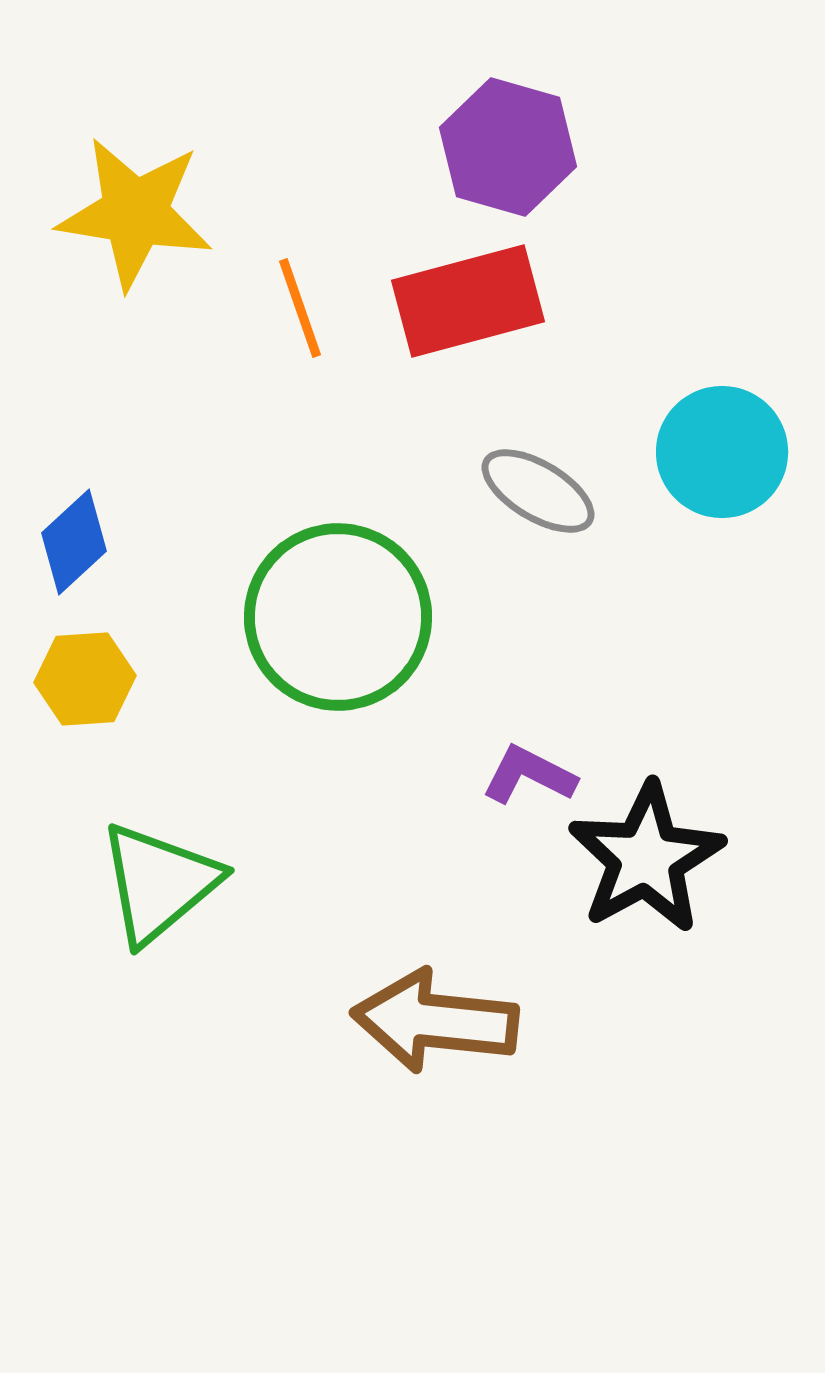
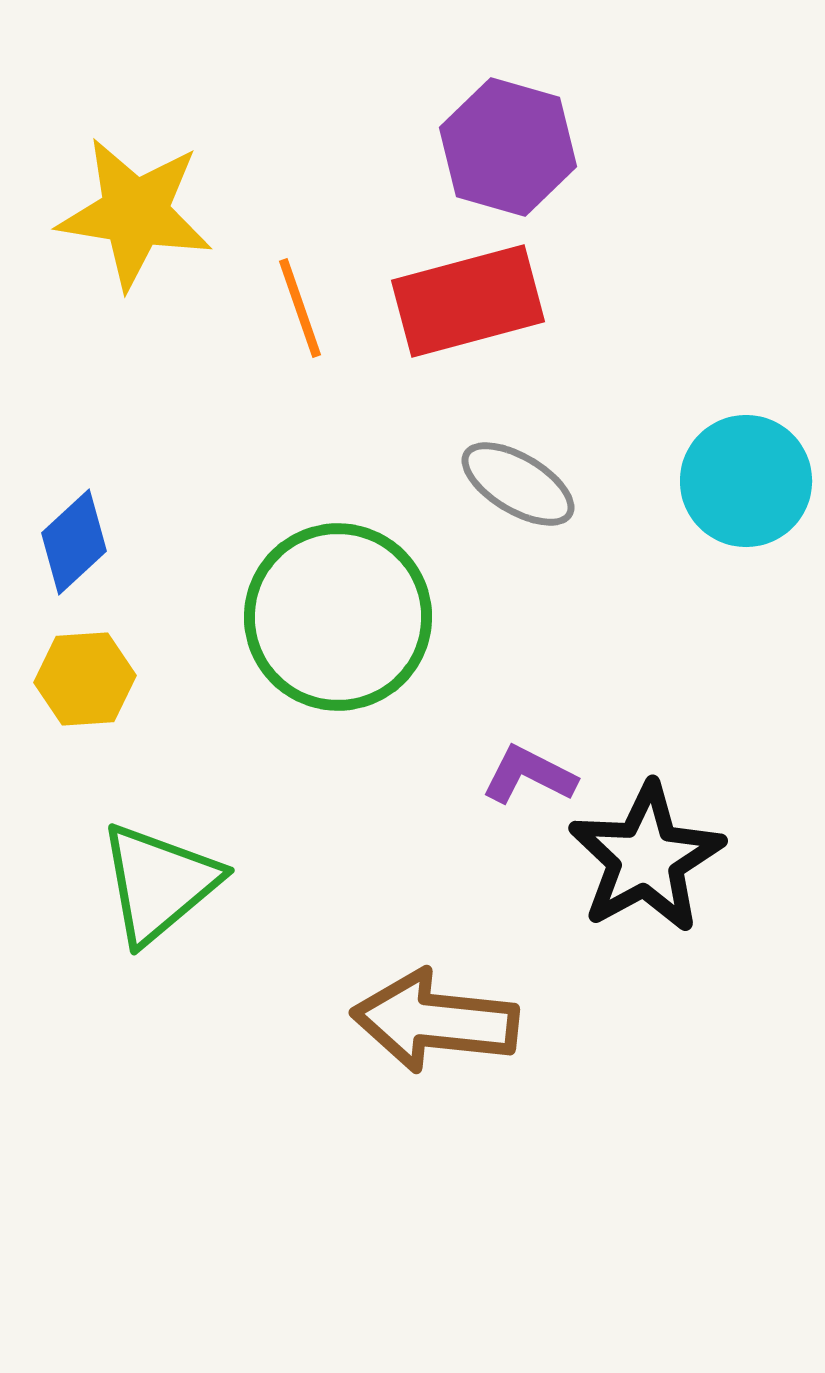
cyan circle: moved 24 px right, 29 px down
gray ellipse: moved 20 px left, 7 px up
